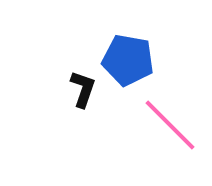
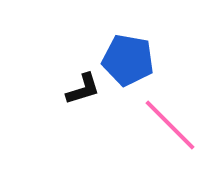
black L-shape: rotated 54 degrees clockwise
